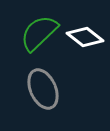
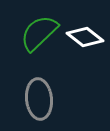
gray ellipse: moved 4 px left, 10 px down; rotated 18 degrees clockwise
